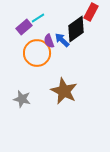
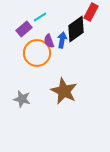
cyan line: moved 2 px right, 1 px up
purple rectangle: moved 2 px down
blue arrow: rotated 56 degrees clockwise
